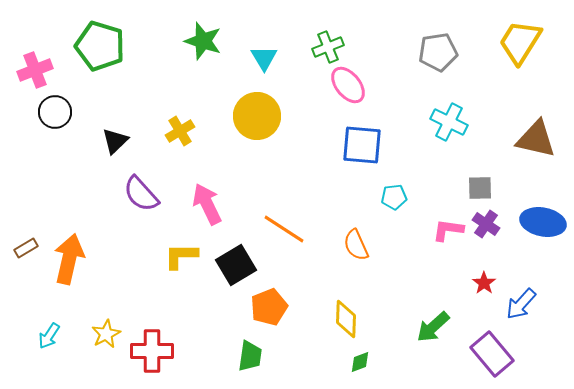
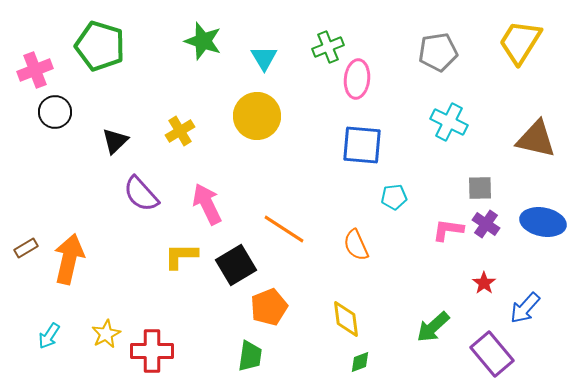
pink ellipse: moved 9 px right, 6 px up; rotated 45 degrees clockwise
blue arrow: moved 4 px right, 4 px down
yellow diamond: rotated 9 degrees counterclockwise
